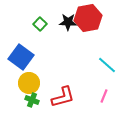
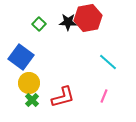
green square: moved 1 px left
cyan line: moved 1 px right, 3 px up
green cross: rotated 24 degrees clockwise
